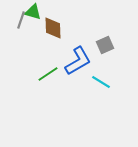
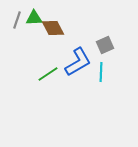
green triangle: moved 1 px right, 6 px down; rotated 18 degrees counterclockwise
gray line: moved 4 px left
brown diamond: rotated 25 degrees counterclockwise
blue L-shape: moved 1 px down
cyan line: moved 10 px up; rotated 60 degrees clockwise
